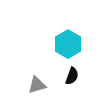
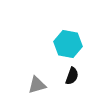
cyan hexagon: rotated 20 degrees counterclockwise
